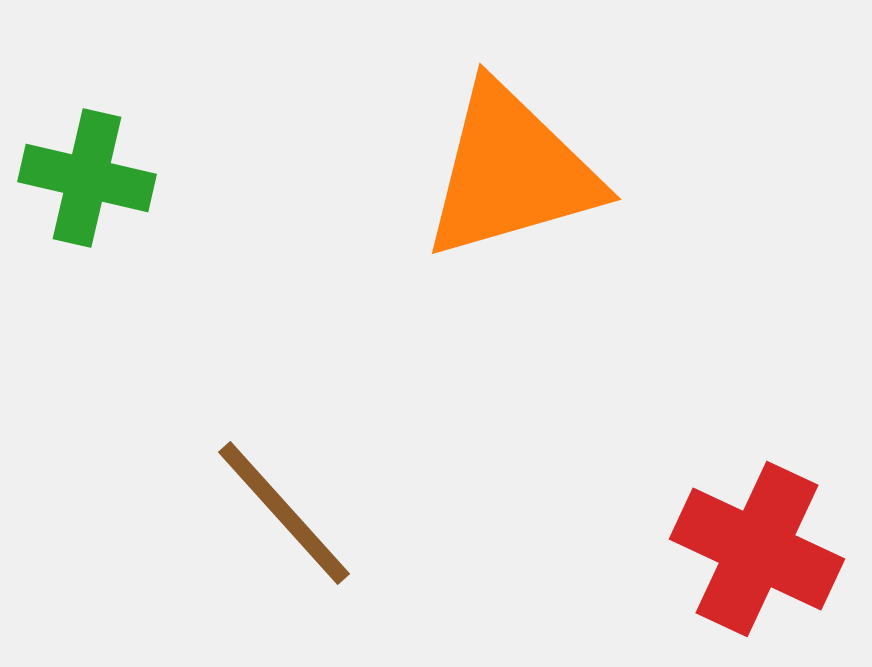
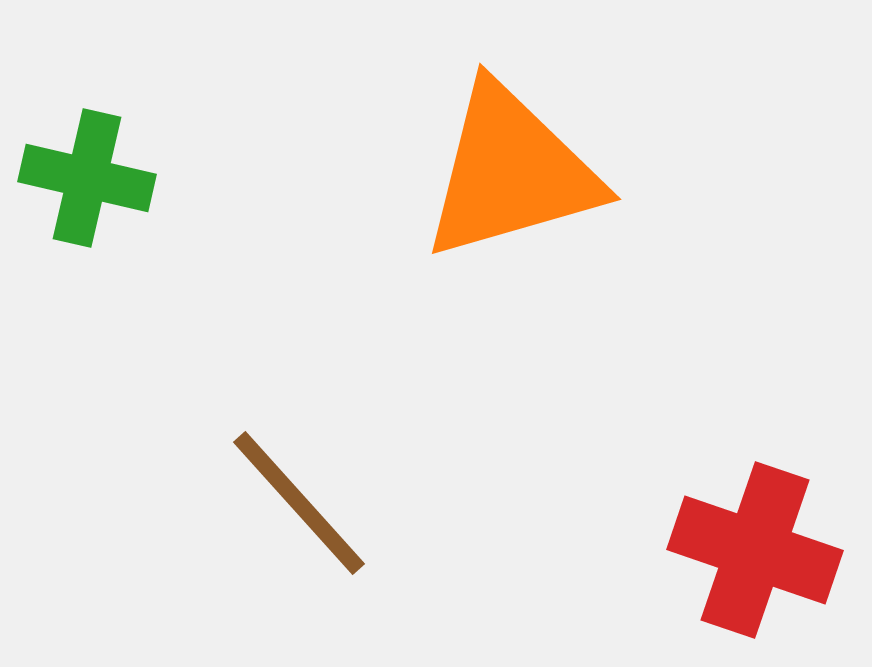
brown line: moved 15 px right, 10 px up
red cross: moved 2 px left, 1 px down; rotated 6 degrees counterclockwise
